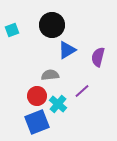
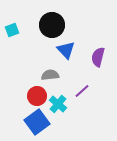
blue triangle: moved 1 px left; rotated 42 degrees counterclockwise
blue square: rotated 15 degrees counterclockwise
